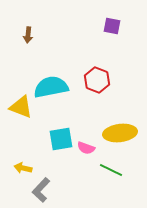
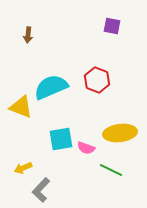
cyan semicircle: rotated 12 degrees counterclockwise
yellow arrow: rotated 36 degrees counterclockwise
